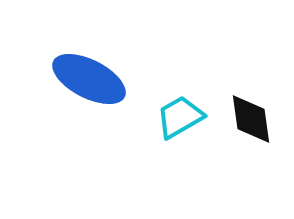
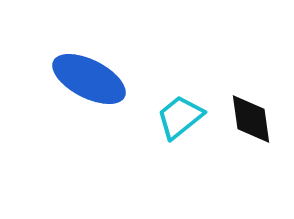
cyan trapezoid: rotated 9 degrees counterclockwise
